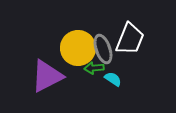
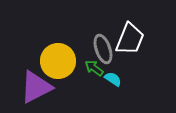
yellow circle: moved 20 px left, 13 px down
green arrow: rotated 42 degrees clockwise
purple triangle: moved 11 px left, 11 px down
